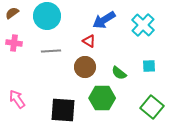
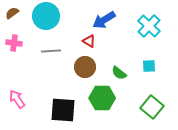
cyan circle: moved 1 px left
cyan cross: moved 6 px right, 1 px down
